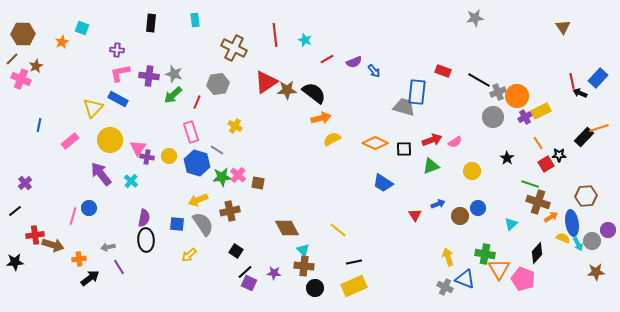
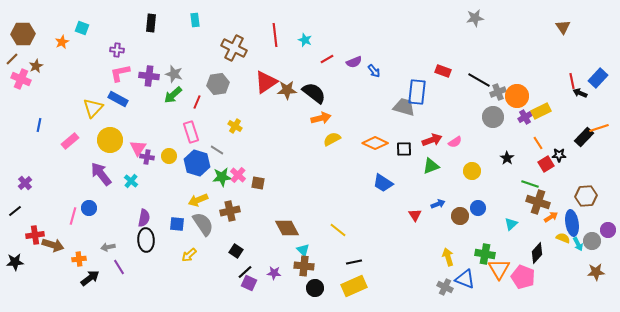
pink pentagon at (523, 279): moved 2 px up
